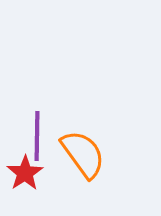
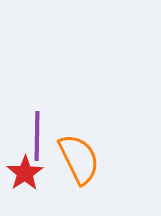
orange semicircle: moved 4 px left, 5 px down; rotated 10 degrees clockwise
